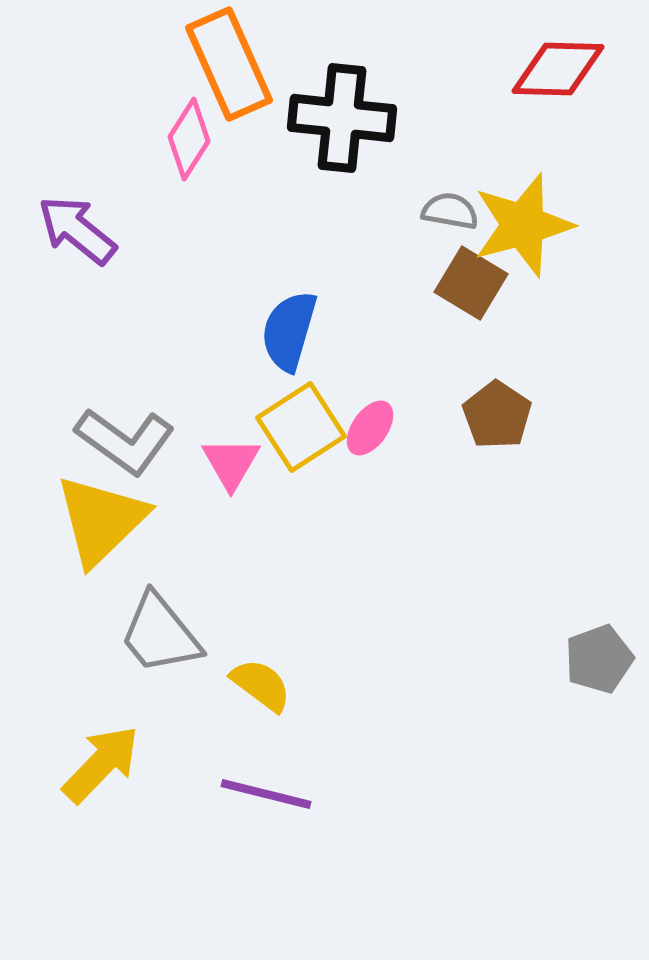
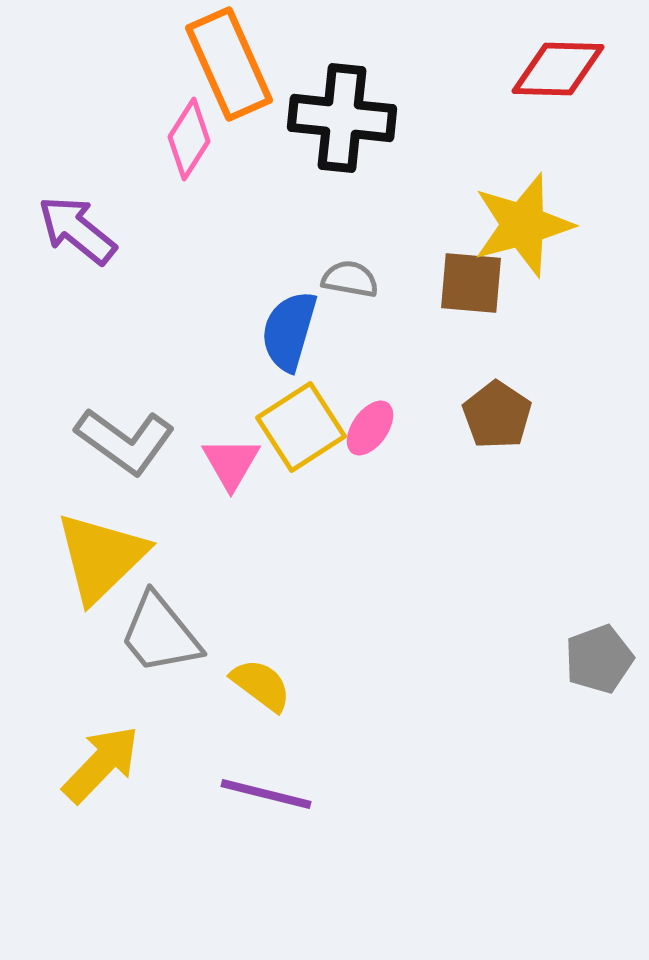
gray semicircle: moved 100 px left, 68 px down
brown square: rotated 26 degrees counterclockwise
yellow triangle: moved 37 px down
